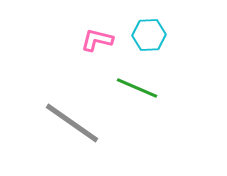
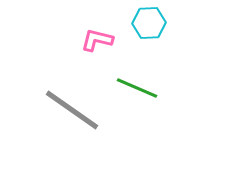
cyan hexagon: moved 12 px up
gray line: moved 13 px up
